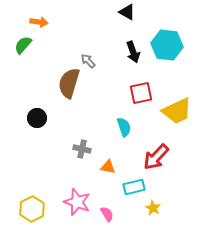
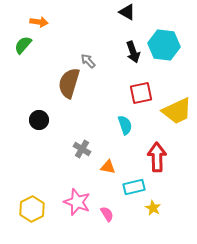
cyan hexagon: moved 3 px left
black circle: moved 2 px right, 2 px down
cyan semicircle: moved 1 px right, 2 px up
gray cross: rotated 18 degrees clockwise
red arrow: moved 1 px right; rotated 136 degrees clockwise
